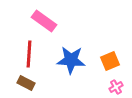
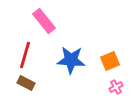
pink rectangle: rotated 15 degrees clockwise
red line: moved 4 px left, 1 px down; rotated 12 degrees clockwise
